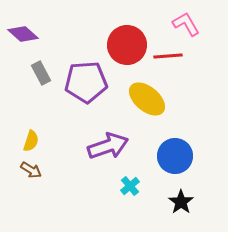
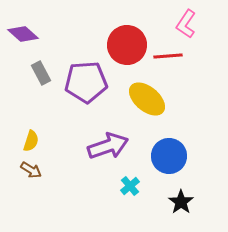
pink L-shape: rotated 116 degrees counterclockwise
blue circle: moved 6 px left
